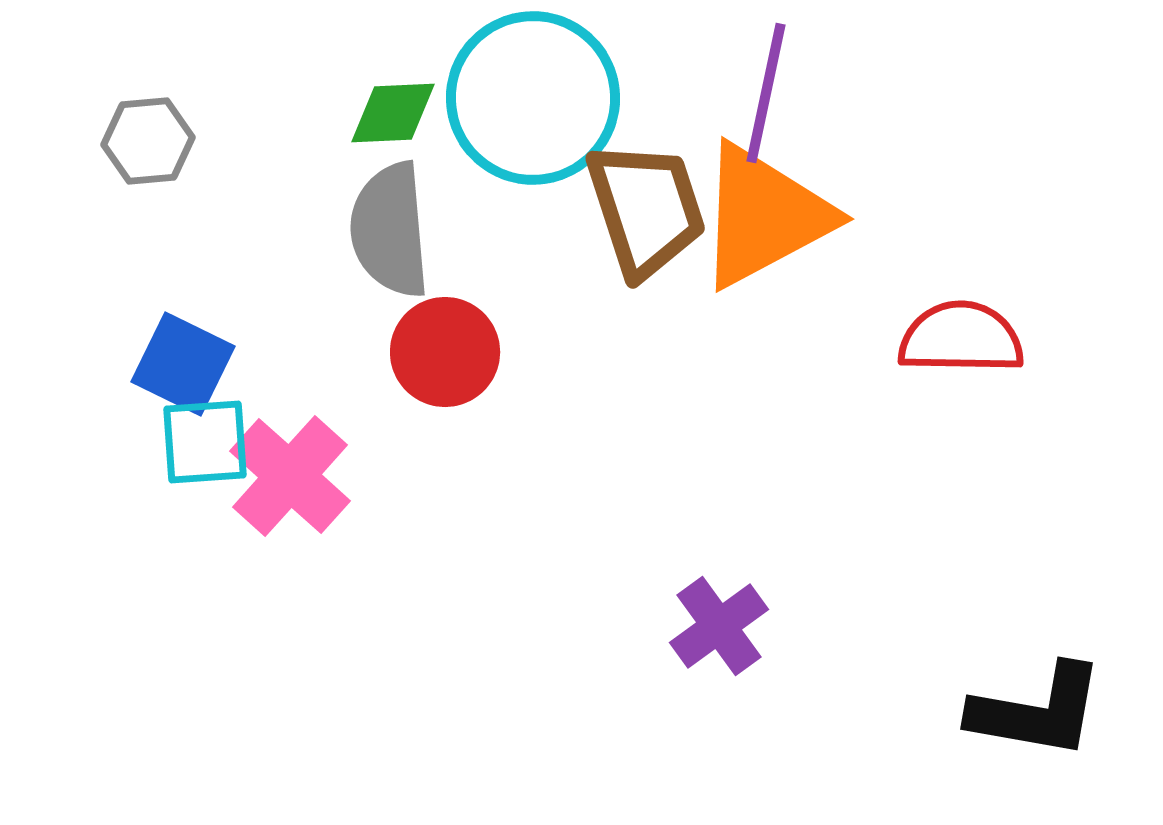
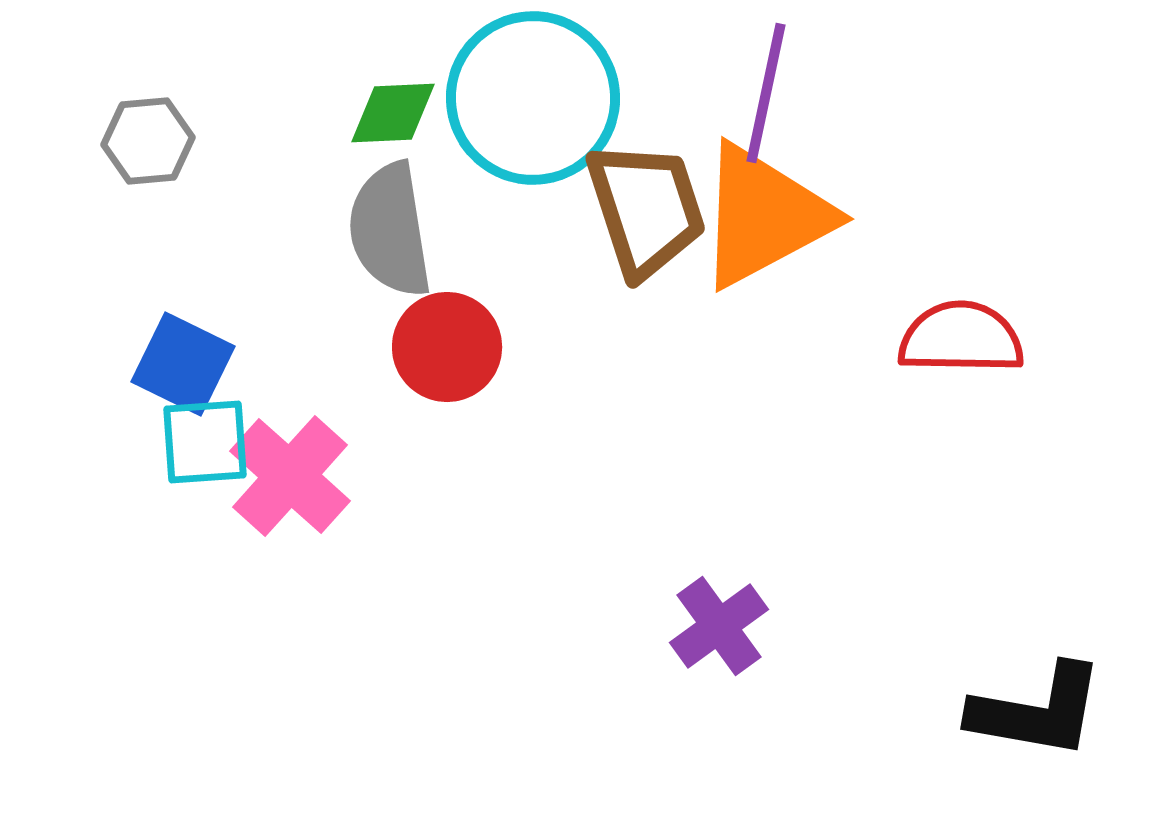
gray semicircle: rotated 4 degrees counterclockwise
red circle: moved 2 px right, 5 px up
